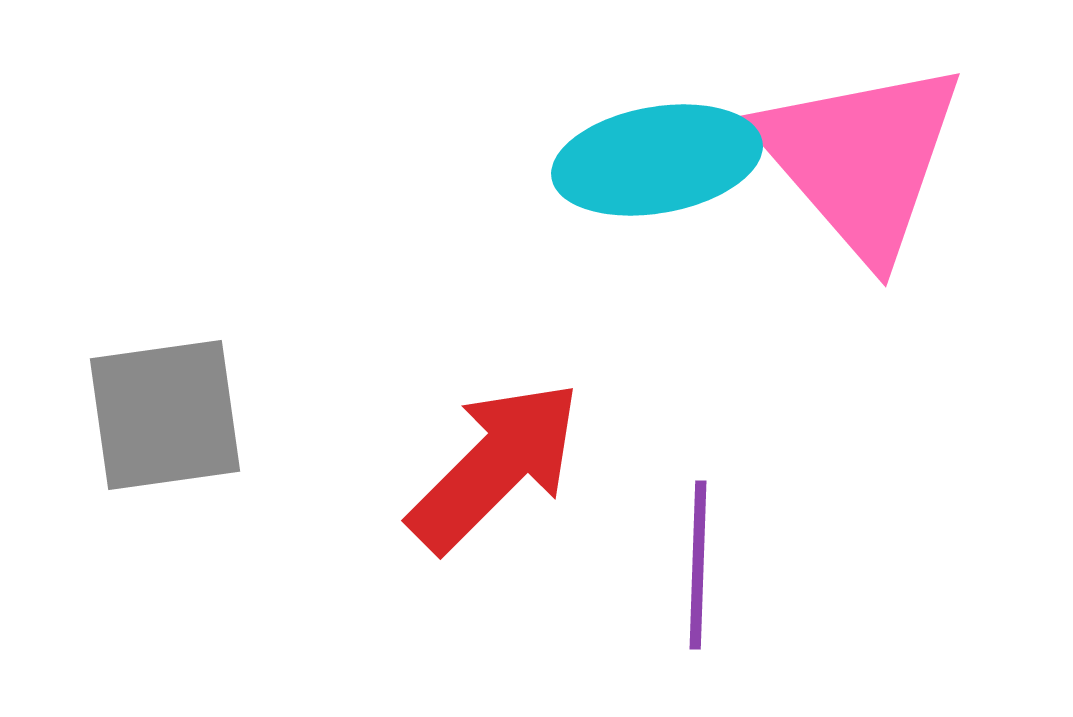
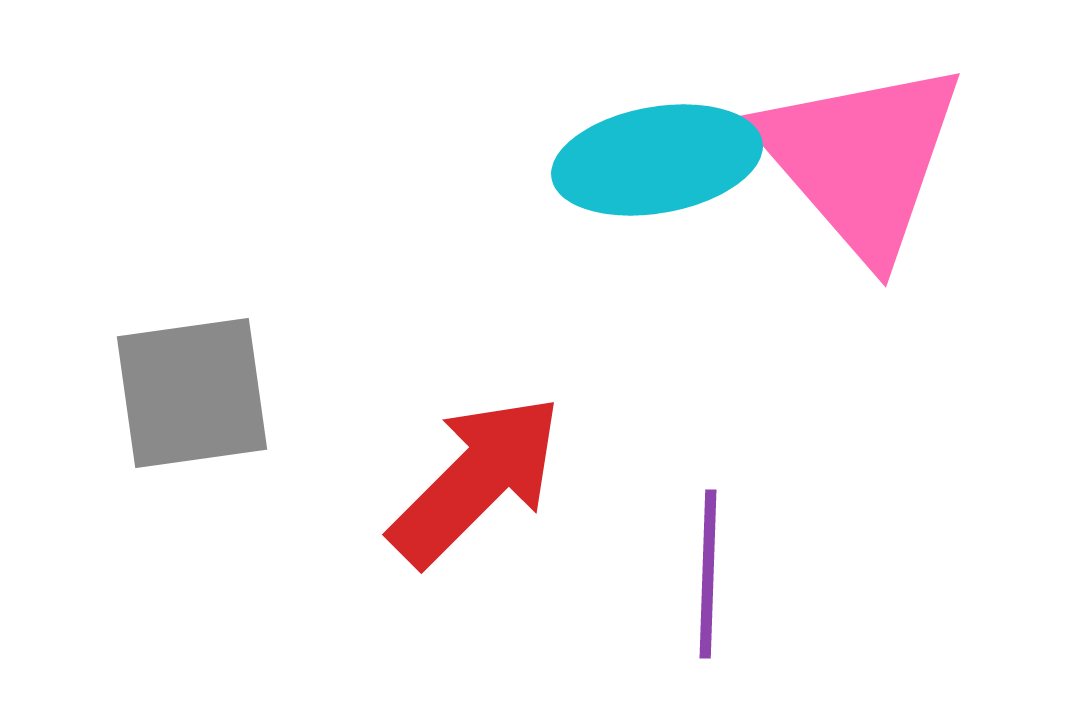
gray square: moved 27 px right, 22 px up
red arrow: moved 19 px left, 14 px down
purple line: moved 10 px right, 9 px down
